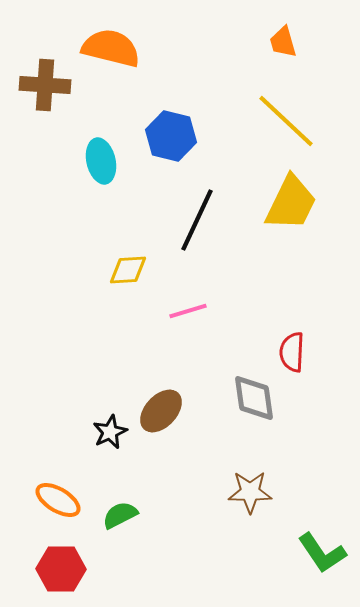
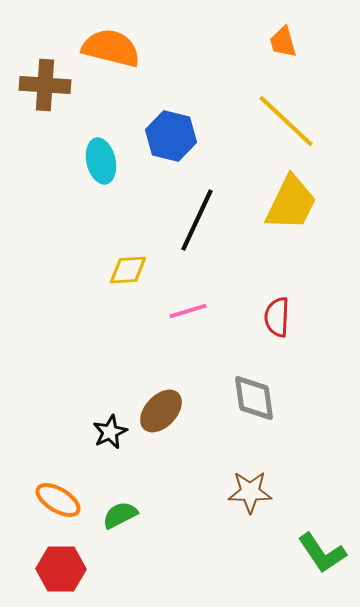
red semicircle: moved 15 px left, 35 px up
